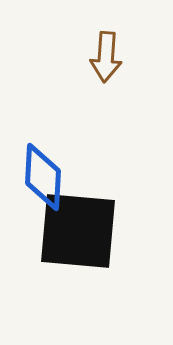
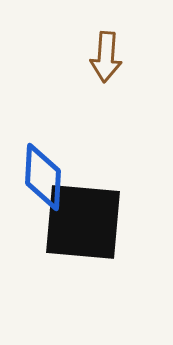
black square: moved 5 px right, 9 px up
